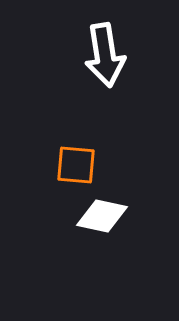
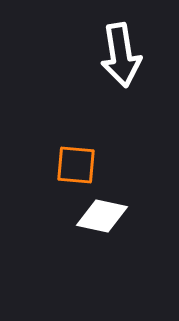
white arrow: moved 16 px right
